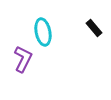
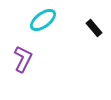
cyan ellipse: moved 12 px up; rotated 64 degrees clockwise
